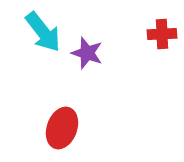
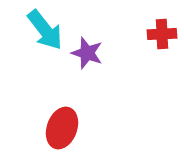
cyan arrow: moved 2 px right, 2 px up
